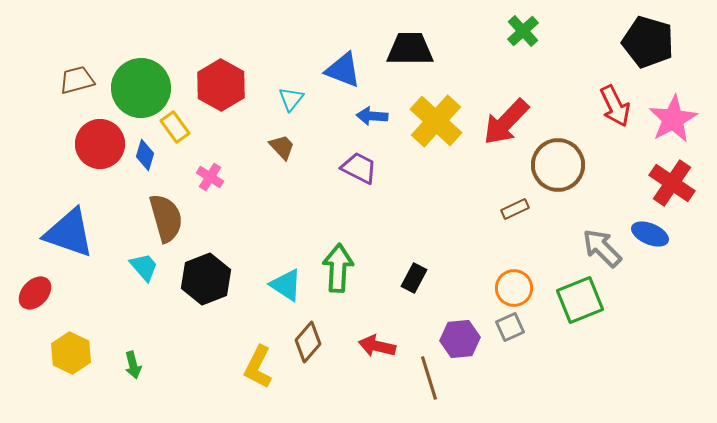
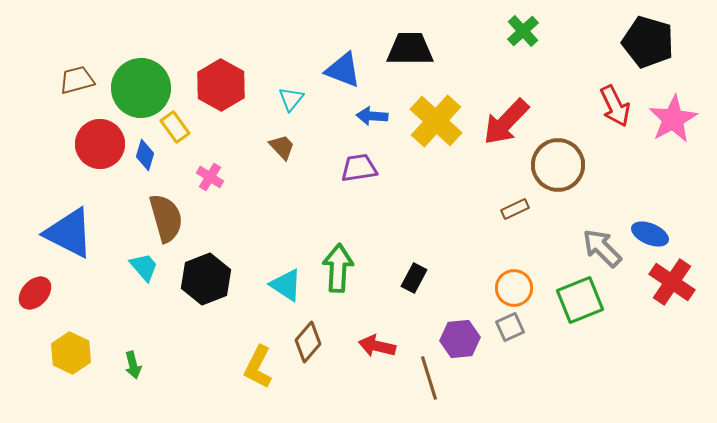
purple trapezoid at (359, 168): rotated 36 degrees counterclockwise
red cross at (672, 183): moved 99 px down
blue triangle at (69, 233): rotated 8 degrees clockwise
